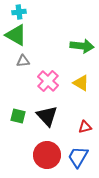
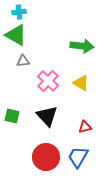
green square: moved 6 px left
red circle: moved 1 px left, 2 px down
